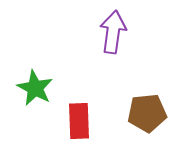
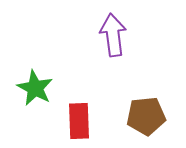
purple arrow: moved 3 px down; rotated 15 degrees counterclockwise
brown pentagon: moved 1 px left, 3 px down
